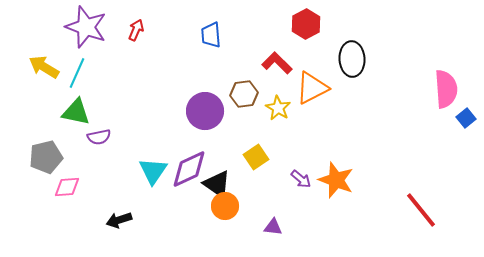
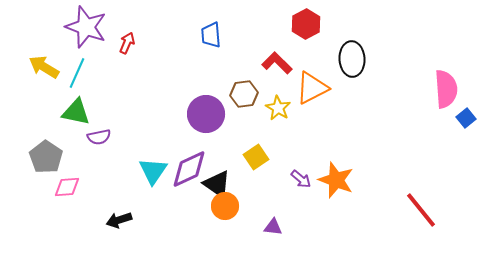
red arrow: moved 9 px left, 13 px down
purple circle: moved 1 px right, 3 px down
gray pentagon: rotated 24 degrees counterclockwise
